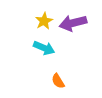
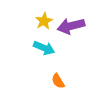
purple arrow: moved 2 px left, 3 px down
